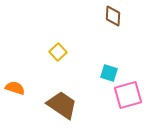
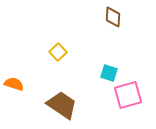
brown diamond: moved 1 px down
orange semicircle: moved 1 px left, 4 px up
